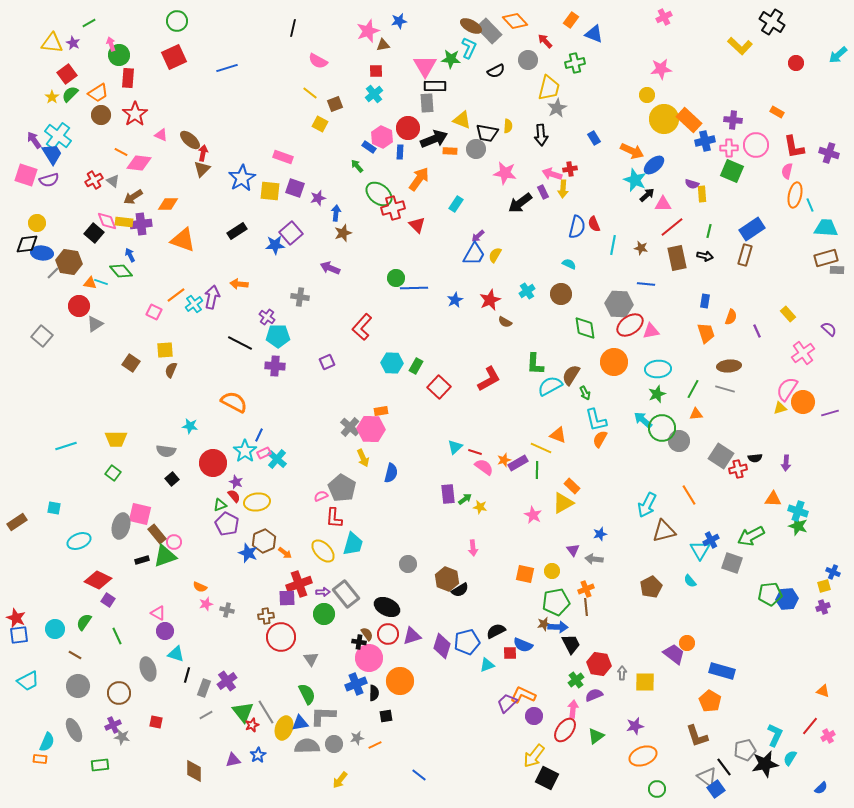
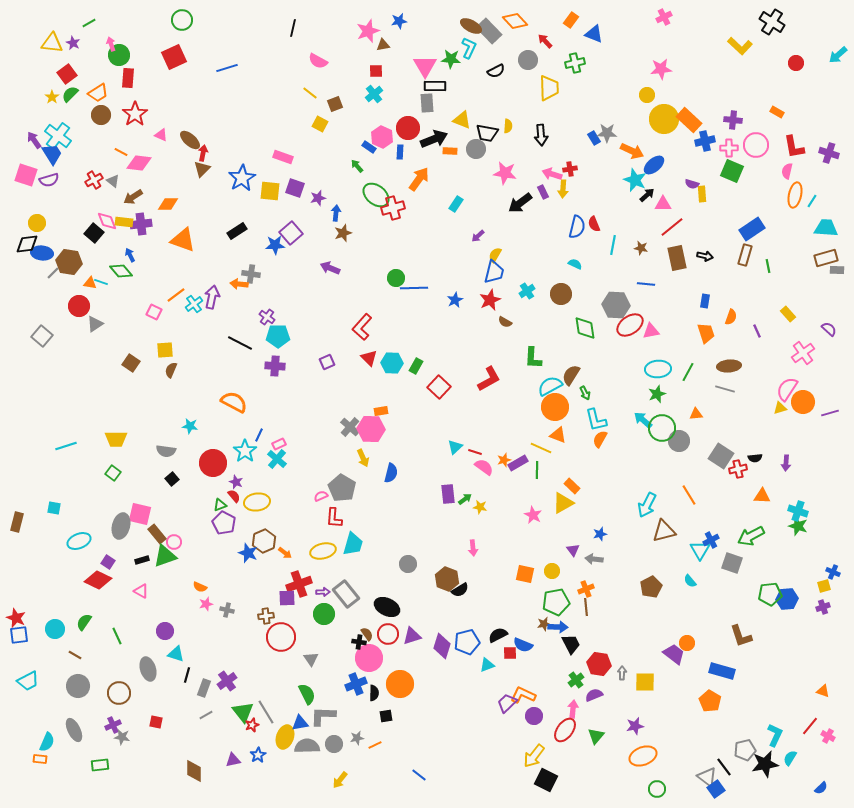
green circle at (177, 21): moved 5 px right, 1 px up
yellow trapezoid at (549, 88): rotated 16 degrees counterclockwise
gray star at (557, 108): moved 50 px right, 25 px down; rotated 30 degrees clockwise
green ellipse at (379, 194): moved 3 px left, 1 px down
cyan line at (810, 205): moved 2 px right, 4 px up; rotated 56 degrees clockwise
red triangle at (417, 225): moved 48 px left, 133 px down
green line at (709, 231): moved 59 px right, 35 px down; rotated 24 degrees counterclockwise
blue trapezoid at (474, 254): moved 20 px right, 18 px down; rotated 15 degrees counterclockwise
cyan semicircle at (569, 264): moved 6 px right
gray cross at (300, 297): moved 49 px left, 23 px up
gray hexagon at (619, 304): moved 3 px left, 1 px down
orange circle at (614, 362): moved 59 px left, 45 px down
green L-shape at (535, 364): moved 2 px left, 6 px up
green line at (693, 389): moved 5 px left, 17 px up
pink rectangle at (264, 453): moved 15 px right, 9 px up
orange triangle at (773, 499): moved 11 px left, 3 px up
brown rectangle at (17, 522): rotated 42 degrees counterclockwise
purple pentagon at (227, 524): moved 3 px left, 1 px up
yellow ellipse at (323, 551): rotated 60 degrees counterclockwise
purple square at (108, 600): moved 38 px up
pink triangle at (158, 613): moved 17 px left, 22 px up
black semicircle at (496, 631): moved 2 px right, 4 px down
orange circle at (400, 681): moved 3 px down
yellow ellipse at (284, 728): moved 1 px right, 9 px down
green triangle at (596, 736): rotated 12 degrees counterclockwise
brown L-shape at (697, 736): moved 44 px right, 100 px up
pink cross at (828, 736): rotated 32 degrees counterclockwise
black square at (547, 778): moved 1 px left, 2 px down
